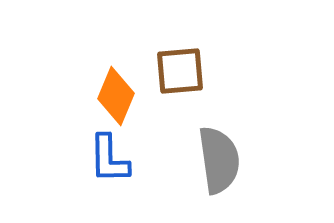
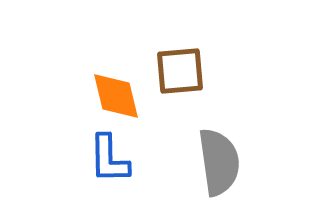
orange diamond: rotated 36 degrees counterclockwise
gray semicircle: moved 2 px down
